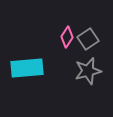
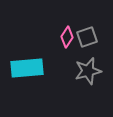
gray square: moved 1 px left, 2 px up; rotated 15 degrees clockwise
